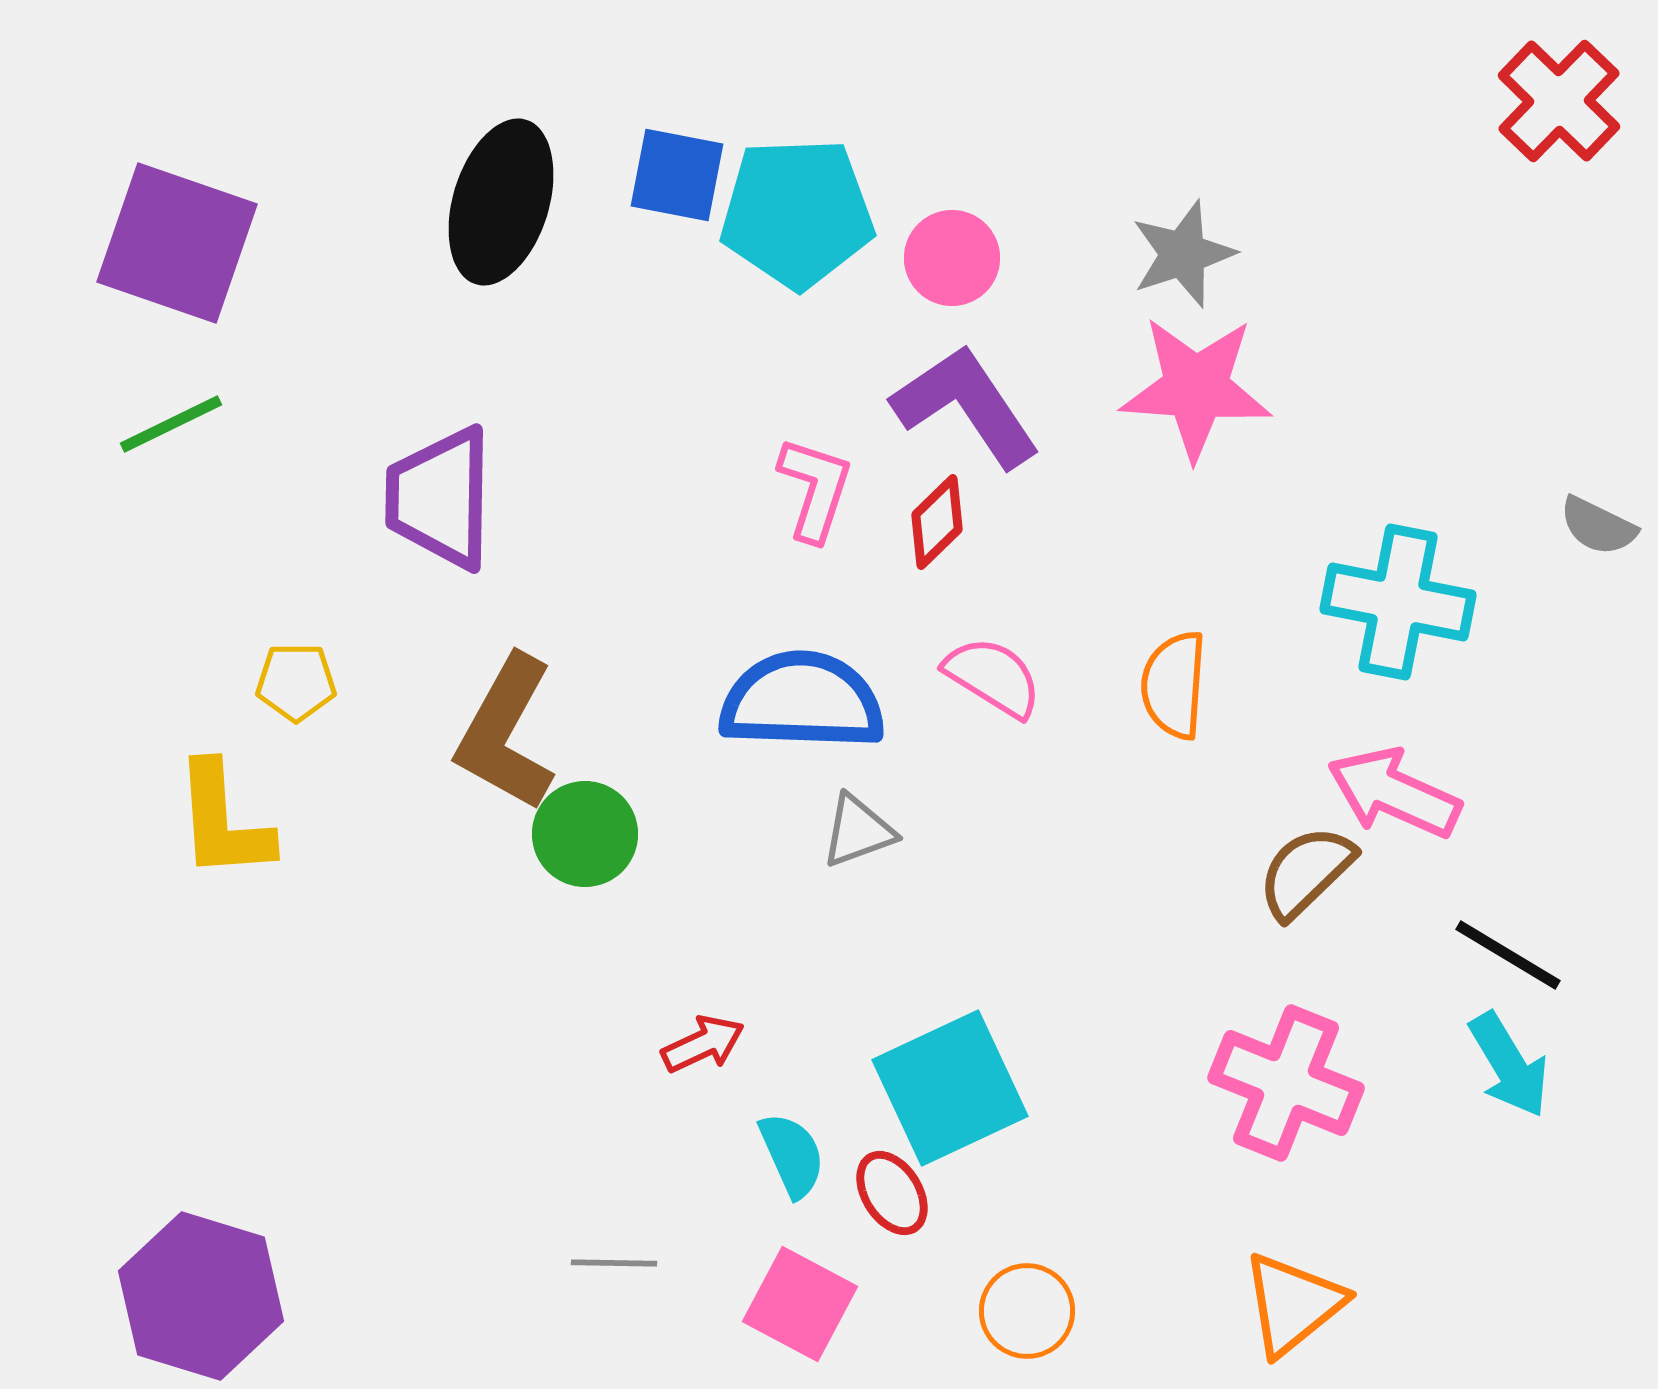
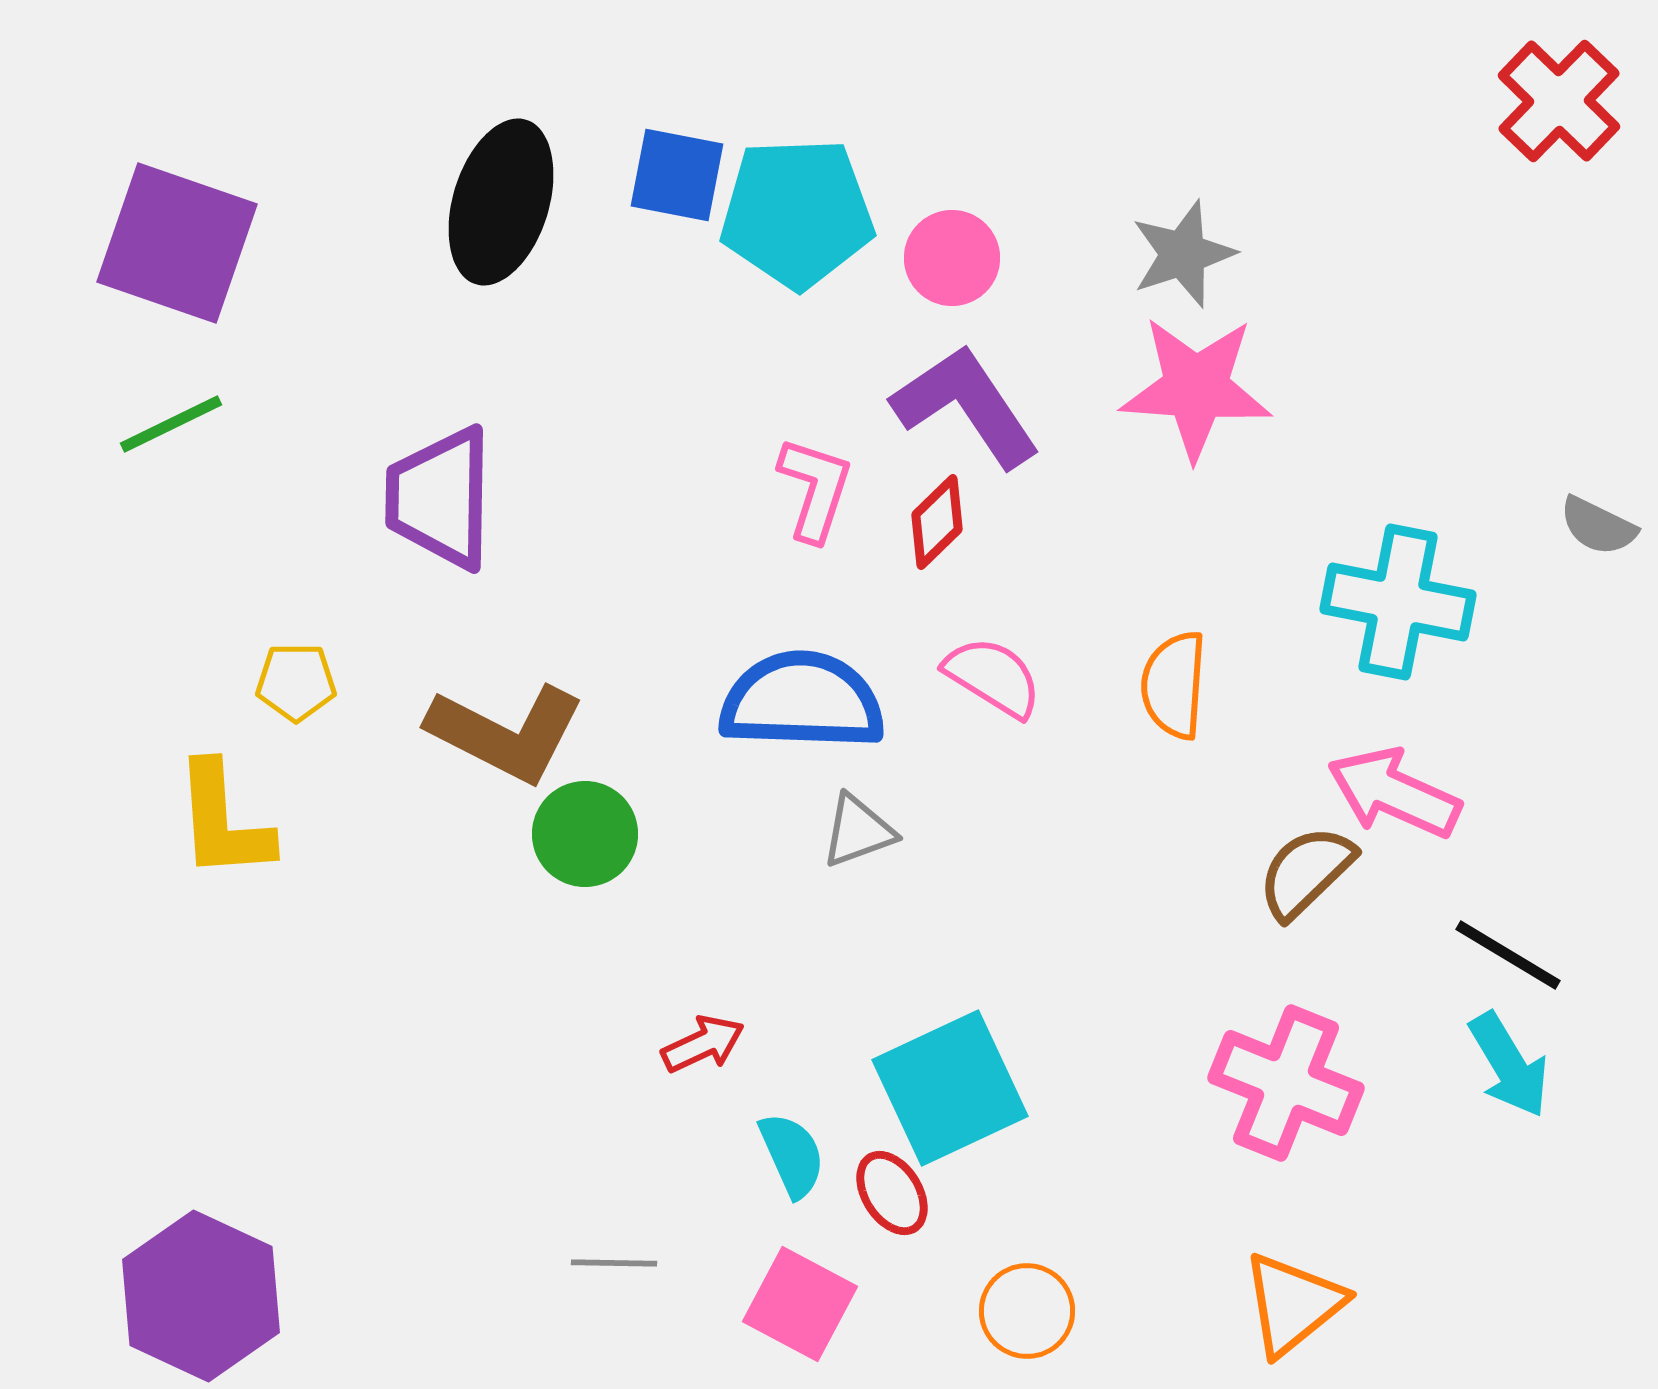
brown L-shape: rotated 92 degrees counterclockwise
purple hexagon: rotated 8 degrees clockwise
